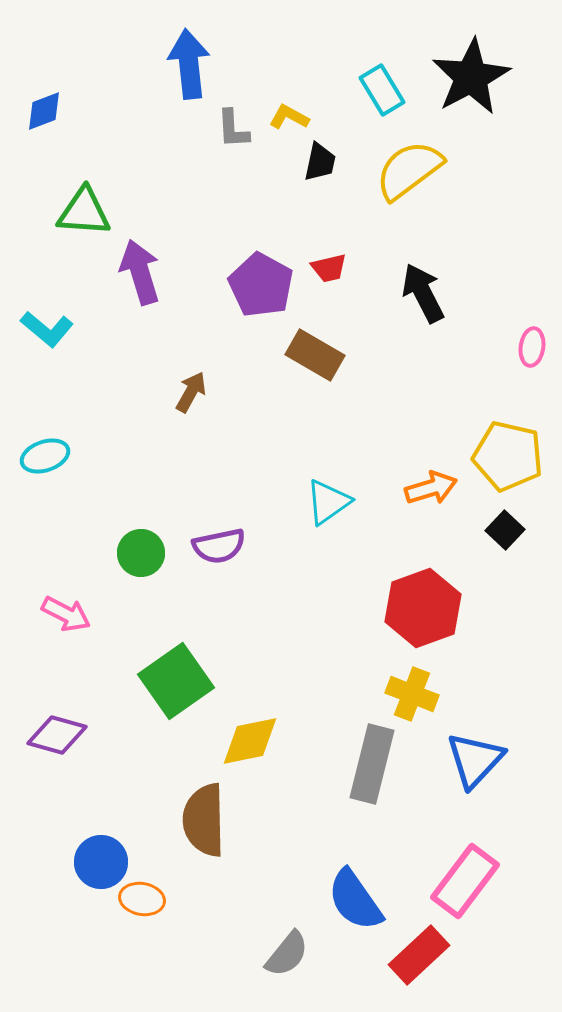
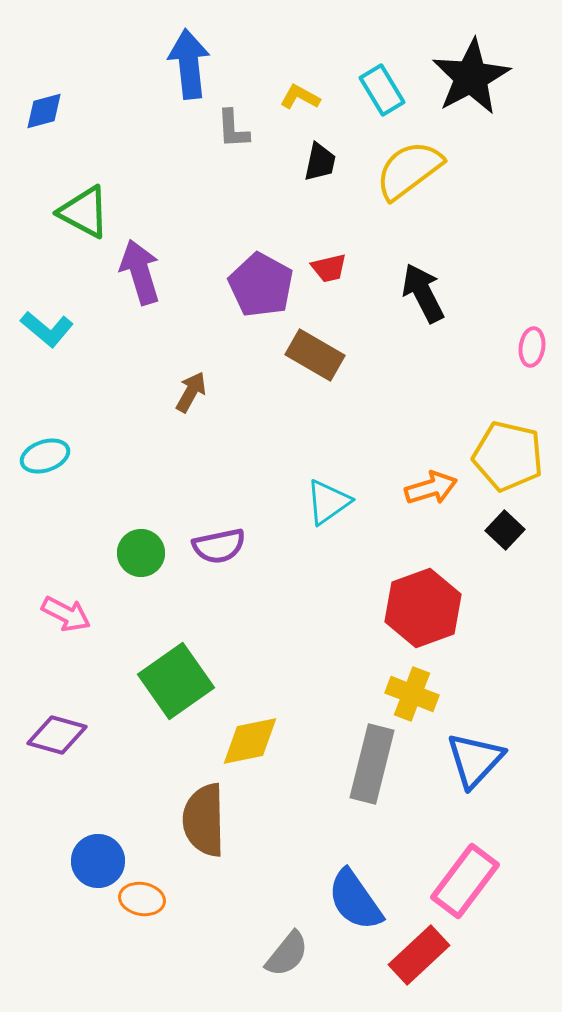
blue diamond: rotated 6 degrees clockwise
yellow L-shape: moved 11 px right, 20 px up
green triangle: rotated 24 degrees clockwise
blue circle: moved 3 px left, 1 px up
